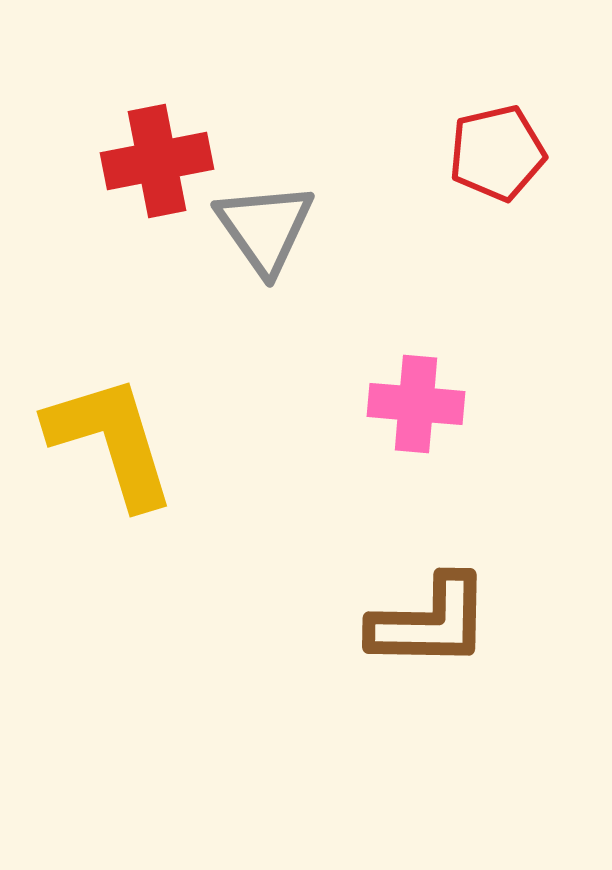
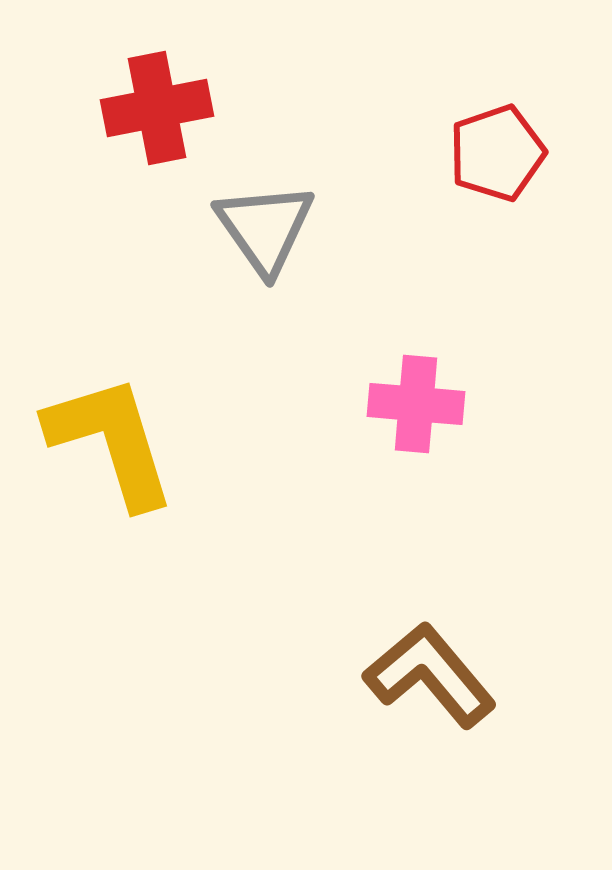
red pentagon: rotated 6 degrees counterclockwise
red cross: moved 53 px up
brown L-shape: moved 53 px down; rotated 131 degrees counterclockwise
